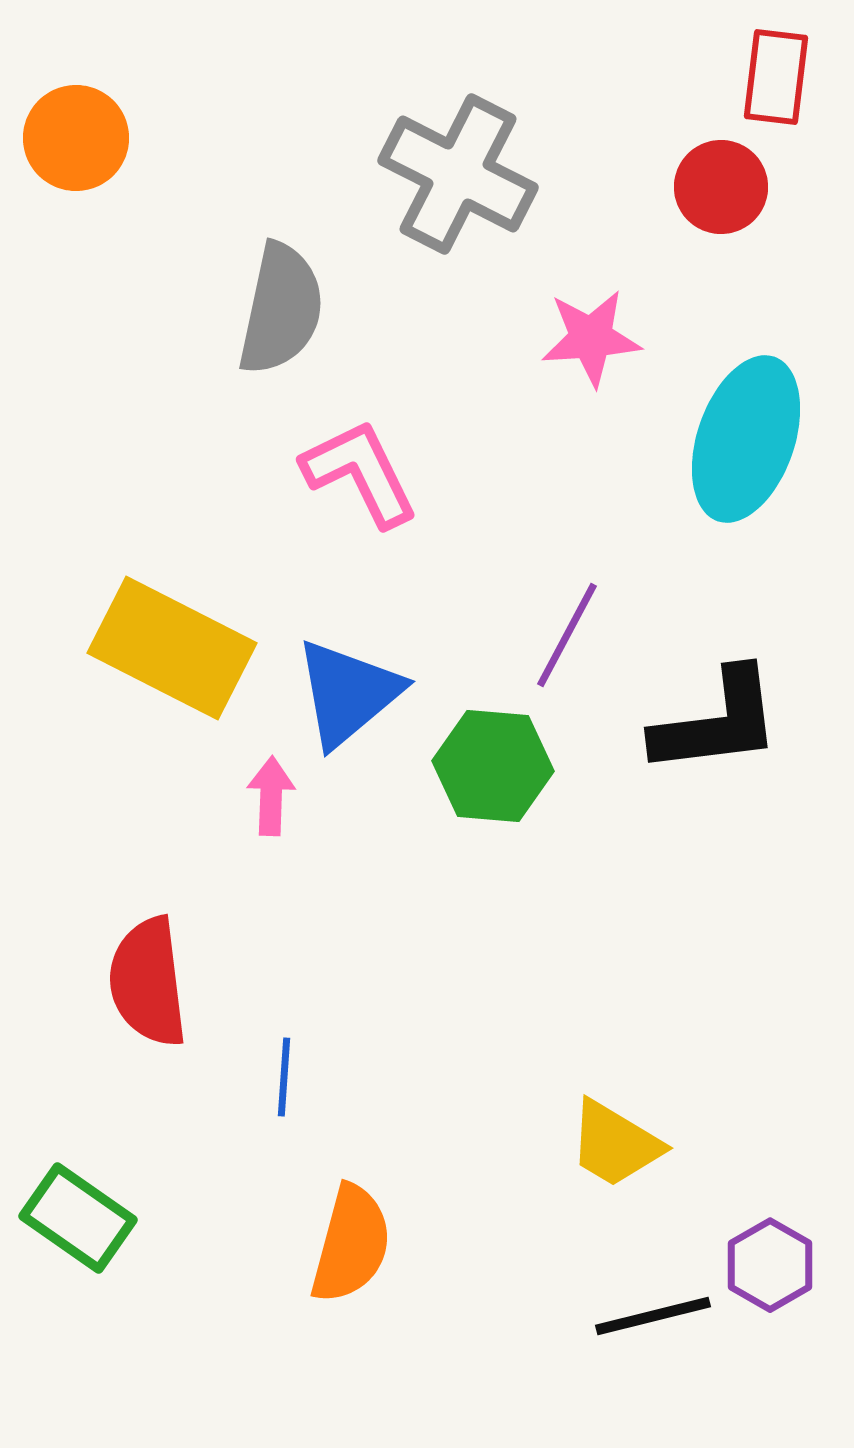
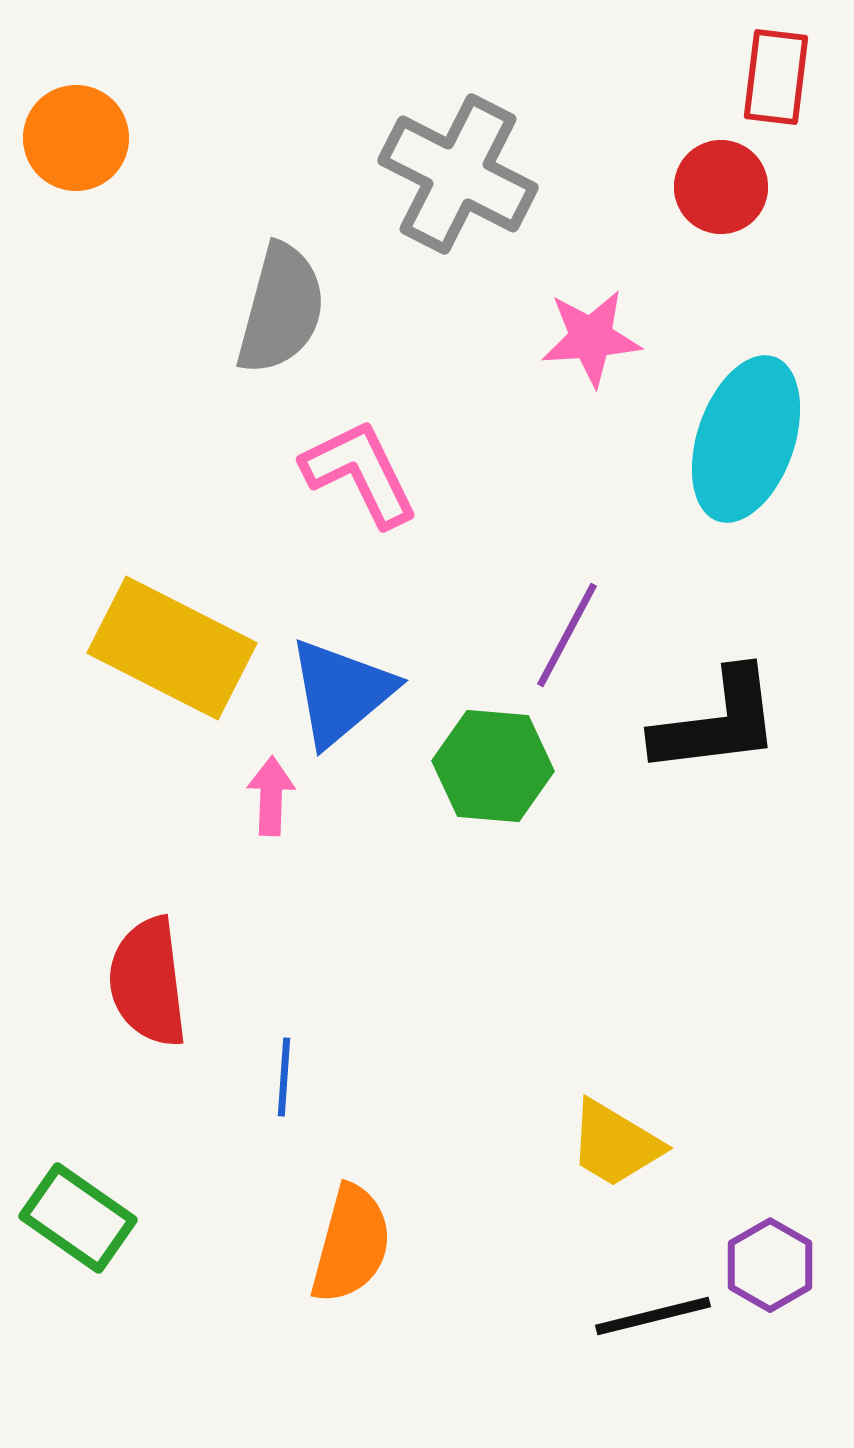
gray semicircle: rotated 3 degrees clockwise
blue triangle: moved 7 px left, 1 px up
